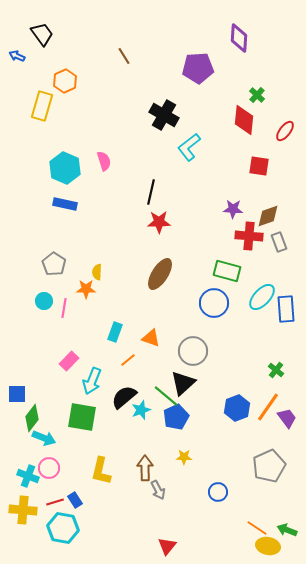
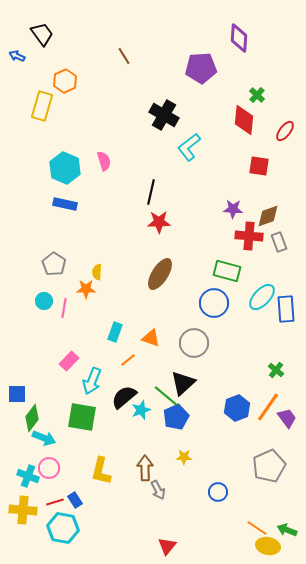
purple pentagon at (198, 68): moved 3 px right
gray circle at (193, 351): moved 1 px right, 8 px up
